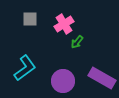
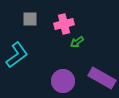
pink cross: rotated 18 degrees clockwise
green arrow: rotated 16 degrees clockwise
cyan L-shape: moved 8 px left, 13 px up
